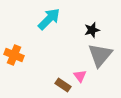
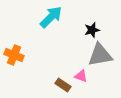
cyan arrow: moved 2 px right, 2 px up
gray triangle: rotated 40 degrees clockwise
pink triangle: moved 1 px right; rotated 32 degrees counterclockwise
